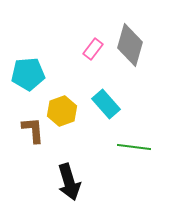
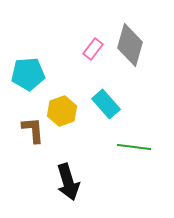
black arrow: moved 1 px left
